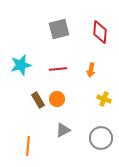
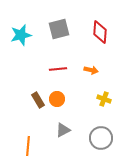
cyan star: moved 30 px up
orange arrow: rotated 88 degrees counterclockwise
